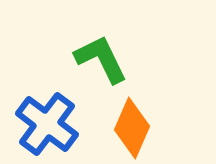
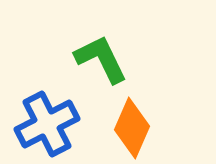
blue cross: rotated 26 degrees clockwise
